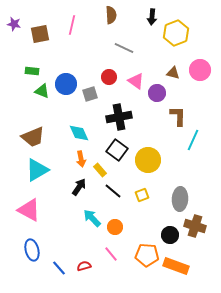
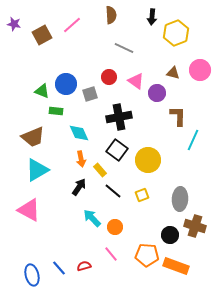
pink line at (72, 25): rotated 36 degrees clockwise
brown square at (40, 34): moved 2 px right, 1 px down; rotated 18 degrees counterclockwise
green rectangle at (32, 71): moved 24 px right, 40 px down
blue ellipse at (32, 250): moved 25 px down
